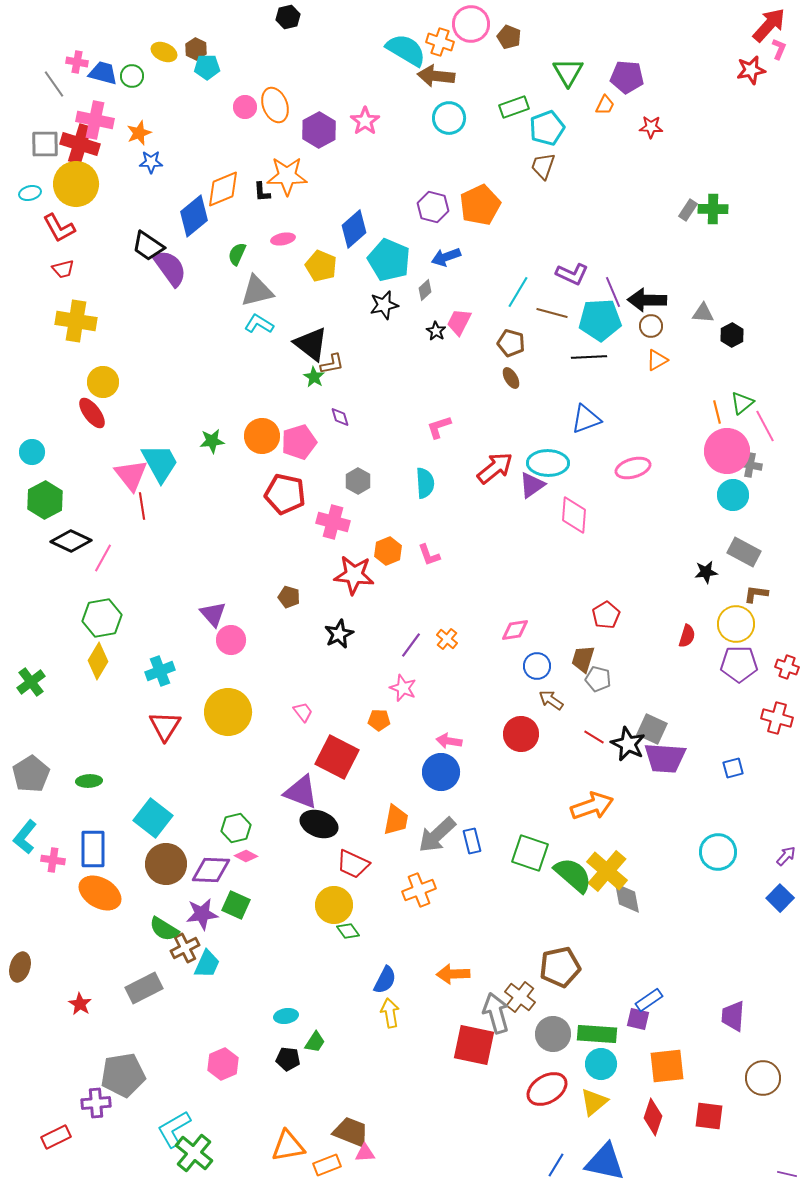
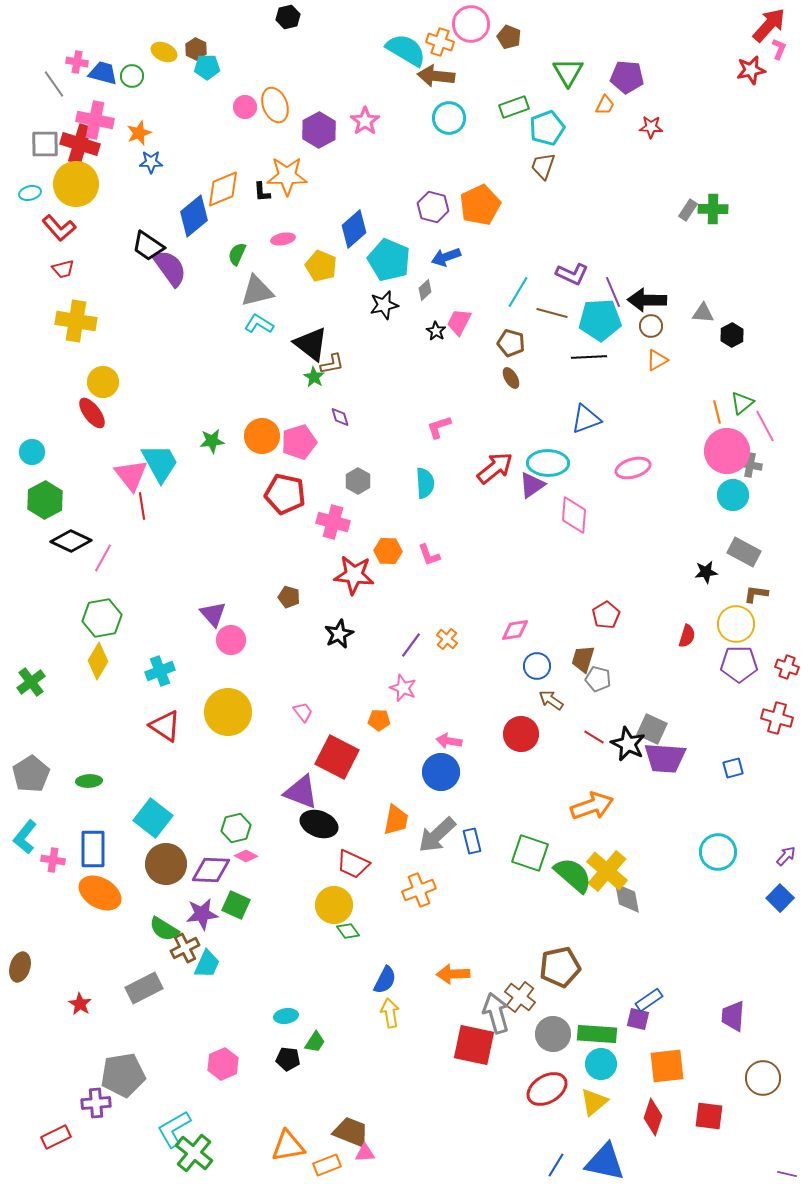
red L-shape at (59, 228): rotated 12 degrees counterclockwise
orange hexagon at (388, 551): rotated 24 degrees clockwise
red triangle at (165, 726): rotated 28 degrees counterclockwise
